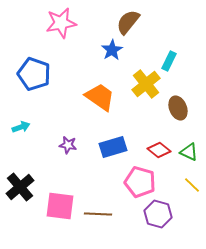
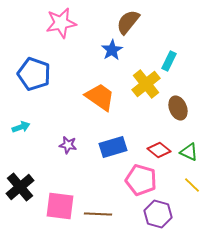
pink pentagon: moved 1 px right, 2 px up
